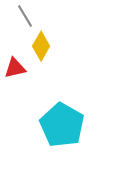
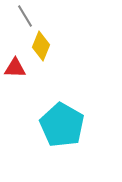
yellow diamond: rotated 8 degrees counterclockwise
red triangle: rotated 15 degrees clockwise
